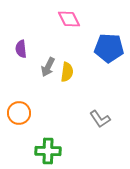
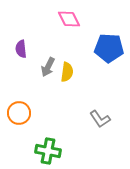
green cross: rotated 10 degrees clockwise
